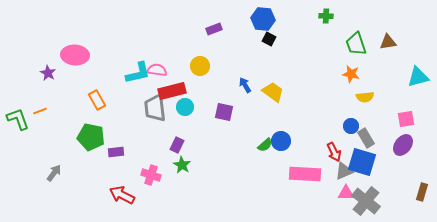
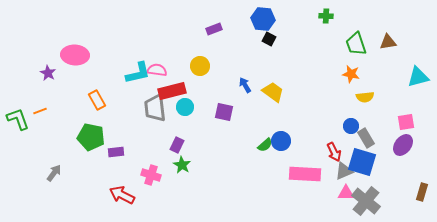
pink square at (406, 119): moved 3 px down
